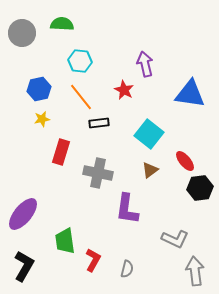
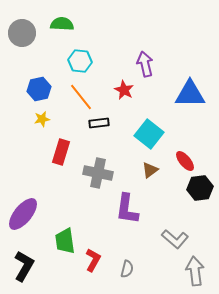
blue triangle: rotated 8 degrees counterclockwise
gray L-shape: rotated 16 degrees clockwise
